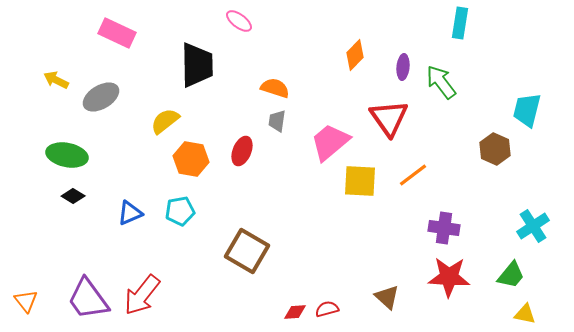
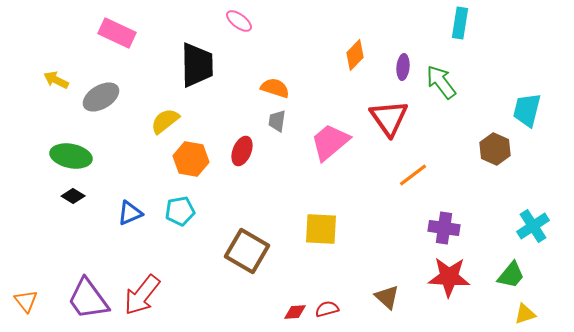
green ellipse: moved 4 px right, 1 px down
yellow square: moved 39 px left, 48 px down
yellow triangle: rotated 30 degrees counterclockwise
